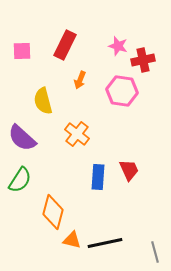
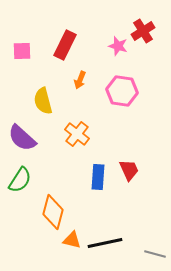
red cross: moved 29 px up; rotated 20 degrees counterclockwise
gray line: moved 2 px down; rotated 60 degrees counterclockwise
